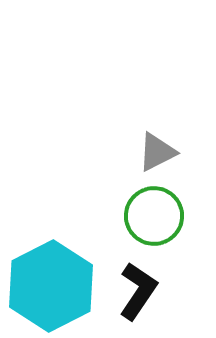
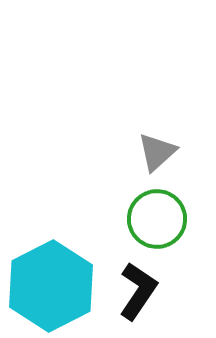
gray triangle: rotated 15 degrees counterclockwise
green circle: moved 3 px right, 3 px down
